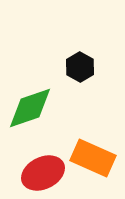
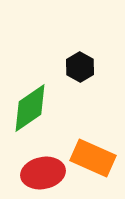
green diamond: rotated 15 degrees counterclockwise
red ellipse: rotated 15 degrees clockwise
